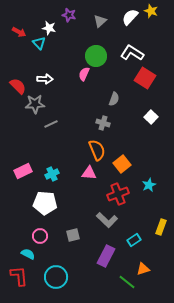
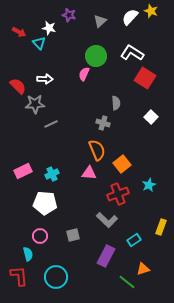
gray semicircle: moved 2 px right, 4 px down; rotated 24 degrees counterclockwise
cyan semicircle: rotated 48 degrees clockwise
